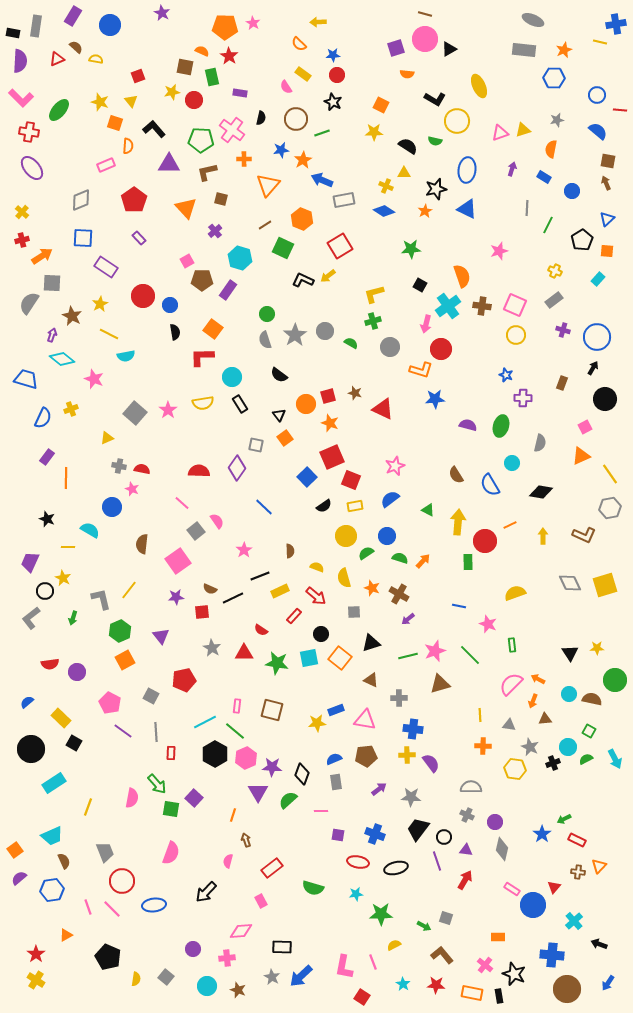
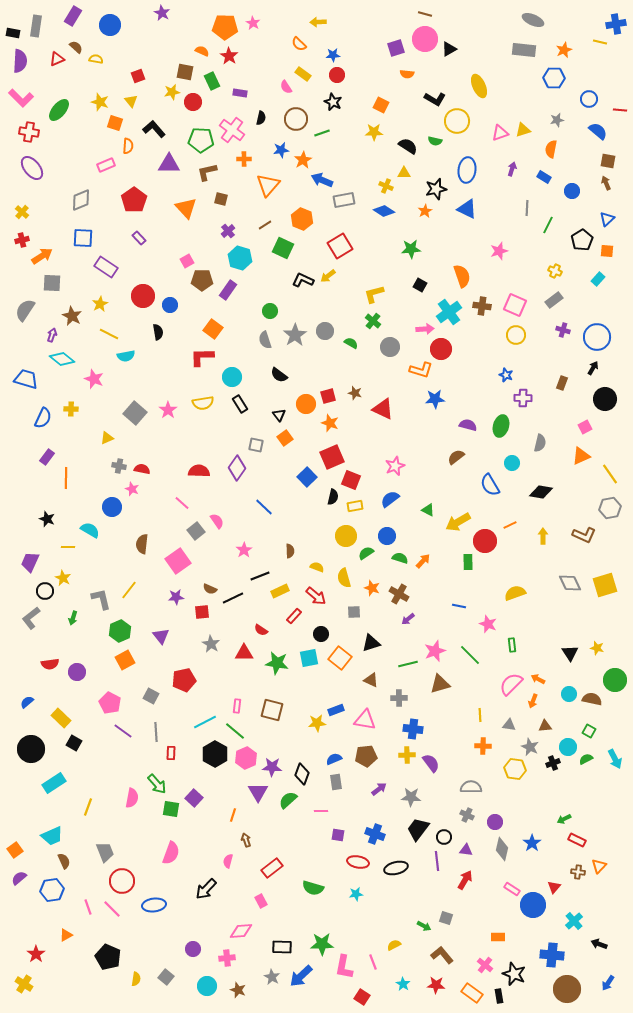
brown square at (185, 67): moved 5 px down
green rectangle at (212, 77): moved 4 px down; rotated 12 degrees counterclockwise
blue circle at (597, 95): moved 8 px left, 4 px down
red circle at (194, 100): moved 1 px left, 2 px down
purple cross at (215, 231): moved 13 px right
gray semicircle at (29, 303): moved 4 px left, 7 px down
cyan cross at (448, 306): moved 1 px right, 6 px down
green circle at (267, 314): moved 3 px right, 3 px up
green cross at (373, 321): rotated 35 degrees counterclockwise
pink arrow at (426, 324): moved 1 px left, 5 px down; rotated 108 degrees counterclockwise
black semicircle at (175, 332): moved 17 px left
yellow cross at (71, 409): rotated 24 degrees clockwise
brown semicircle at (456, 475): moved 18 px up; rotated 84 degrees clockwise
black semicircle at (324, 506): moved 9 px right, 9 px up; rotated 42 degrees counterclockwise
yellow arrow at (458, 522): rotated 125 degrees counterclockwise
gray star at (212, 648): moved 1 px left, 4 px up
yellow star at (597, 648): rotated 16 degrees clockwise
green line at (408, 656): moved 8 px down
brown triangle at (545, 719): moved 7 px down
blue star at (542, 834): moved 10 px left, 9 px down
purple line at (437, 861): rotated 12 degrees clockwise
black arrow at (206, 892): moved 3 px up
green star at (381, 914): moved 59 px left, 30 px down
yellow cross at (36, 980): moved 12 px left, 4 px down
orange rectangle at (472, 993): rotated 25 degrees clockwise
